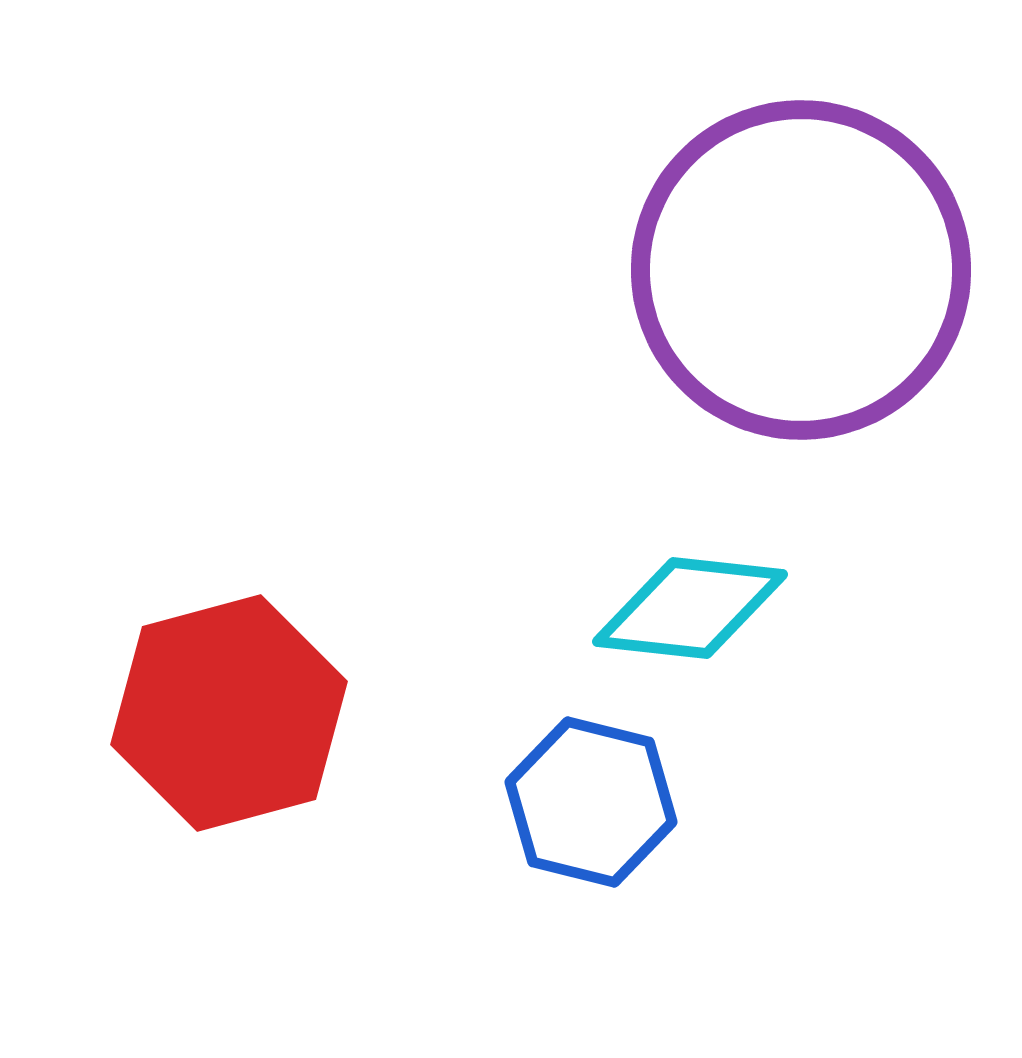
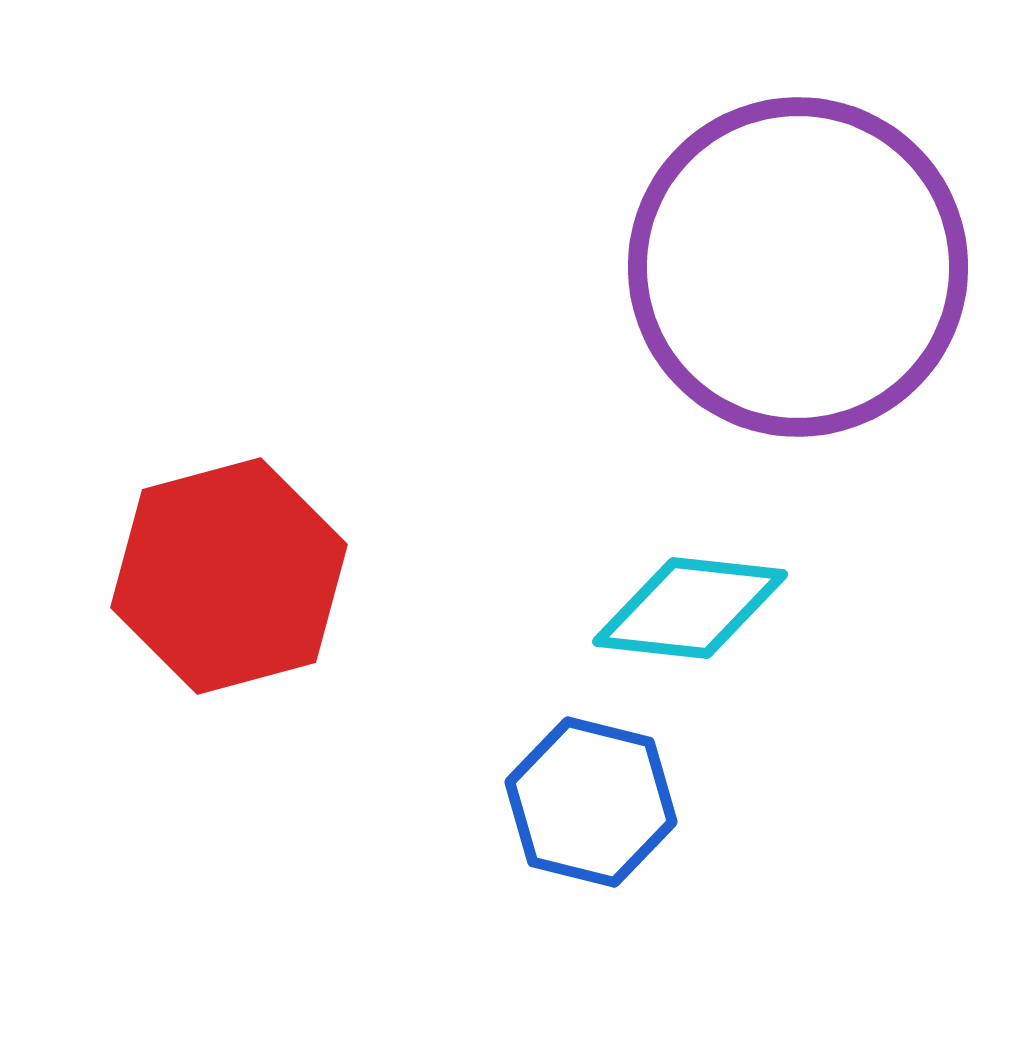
purple circle: moved 3 px left, 3 px up
red hexagon: moved 137 px up
